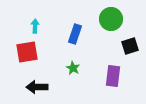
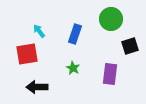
cyan arrow: moved 4 px right, 5 px down; rotated 40 degrees counterclockwise
red square: moved 2 px down
purple rectangle: moved 3 px left, 2 px up
